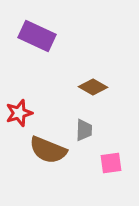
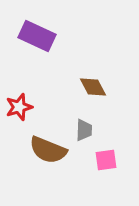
brown diamond: rotated 32 degrees clockwise
red star: moved 6 px up
pink square: moved 5 px left, 3 px up
